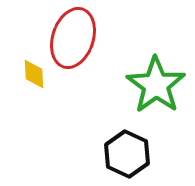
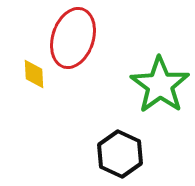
green star: moved 4 px right
black hexagon: moved 7 px left
